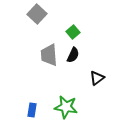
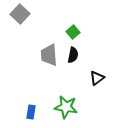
gray square: moved 17 px left
black semicircle: rotated 14 degrees counterclockwise
blue rectangle: moved 1 px left, 2 px down
